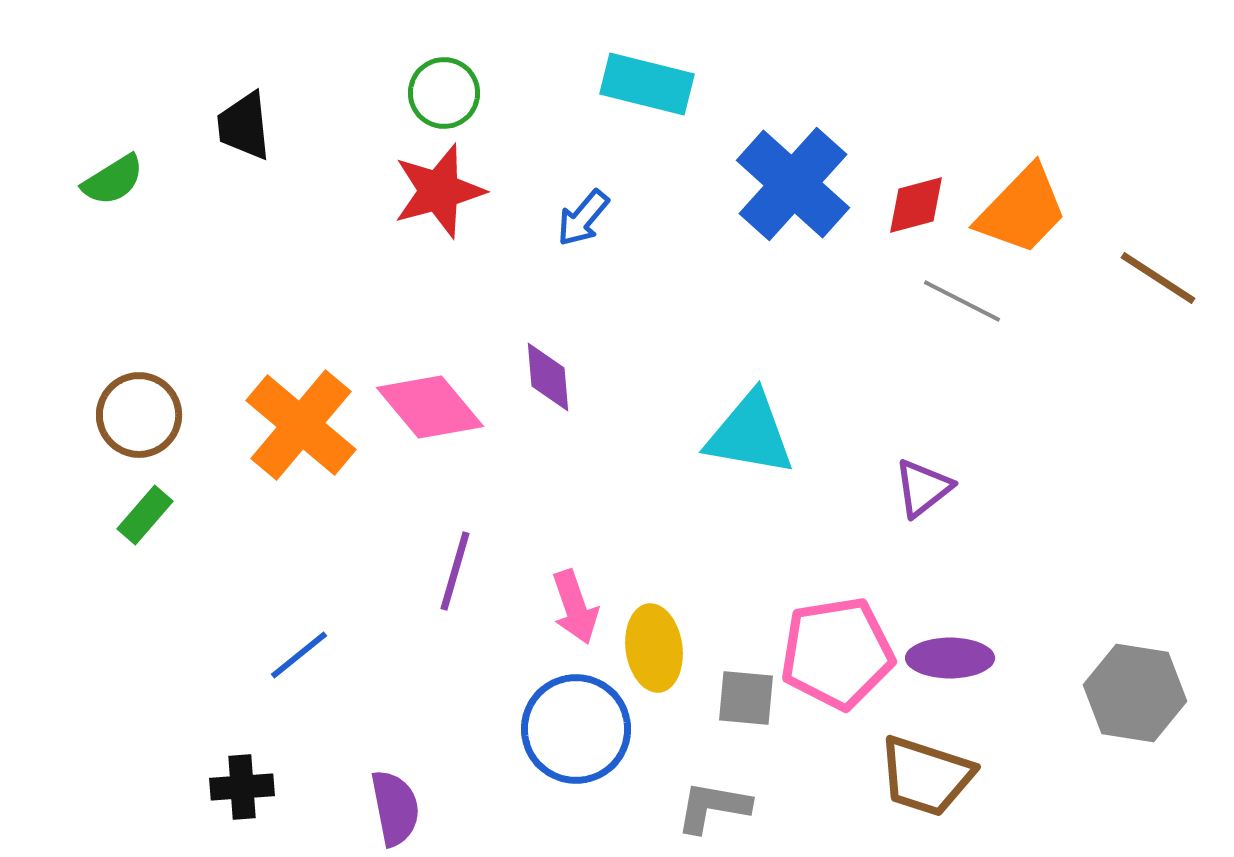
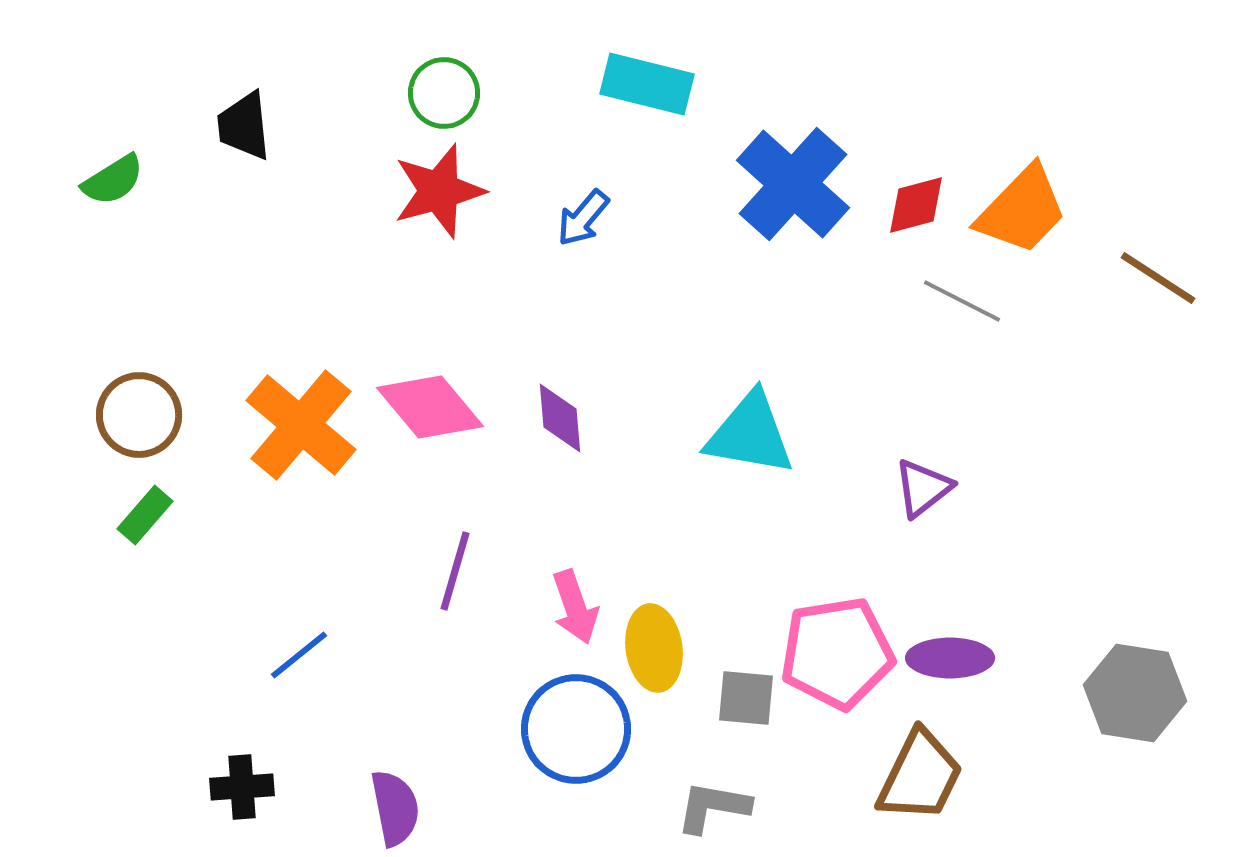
purple diamond: moved 12 px right, 41 px down
brown trapezoid: moved 6 px left; rotated 82 degrees counterclockwise
